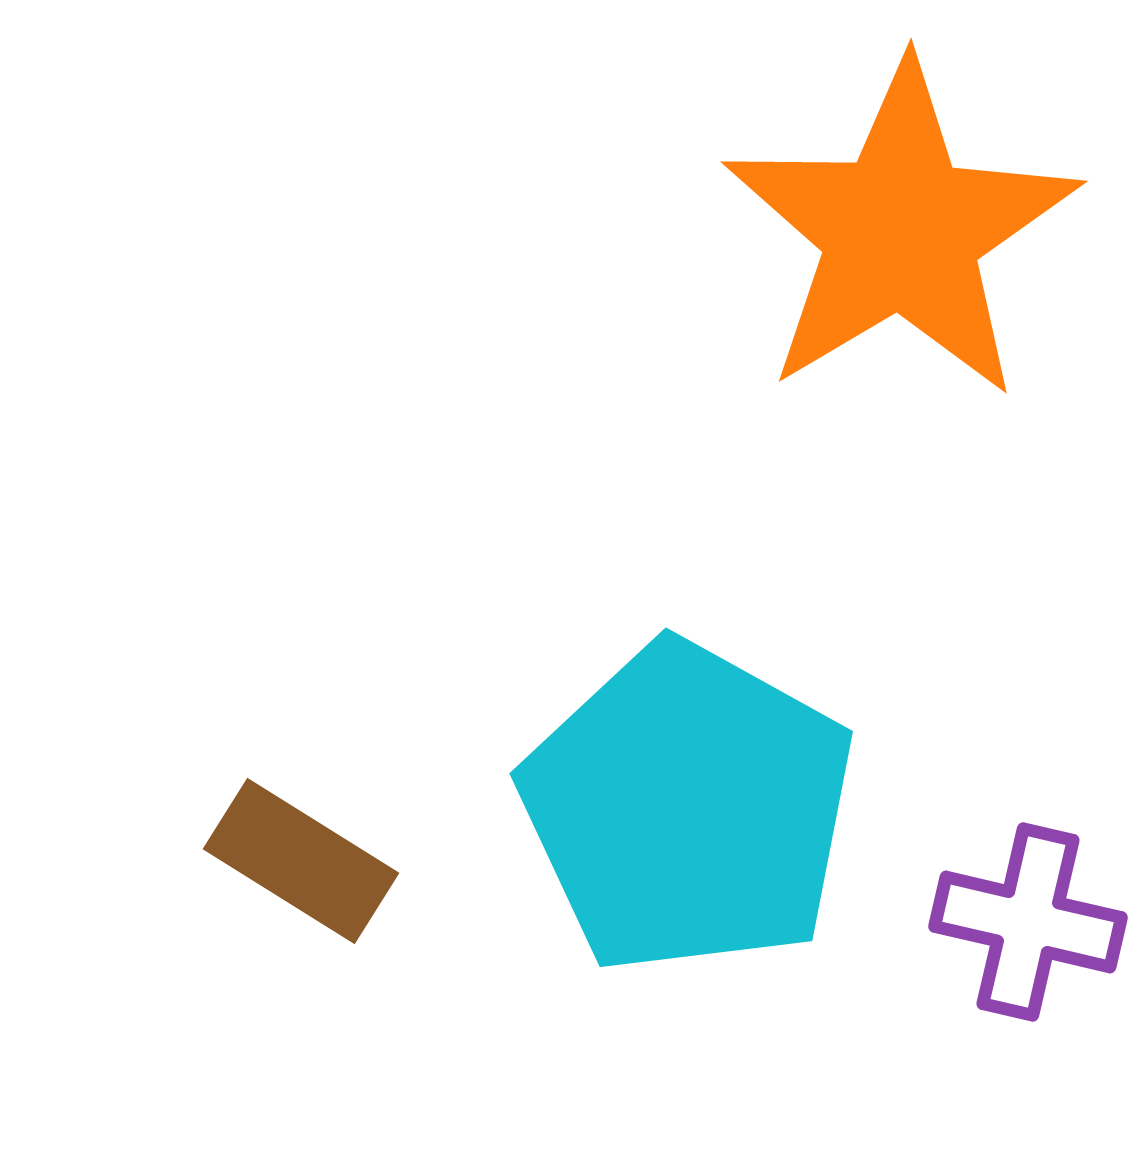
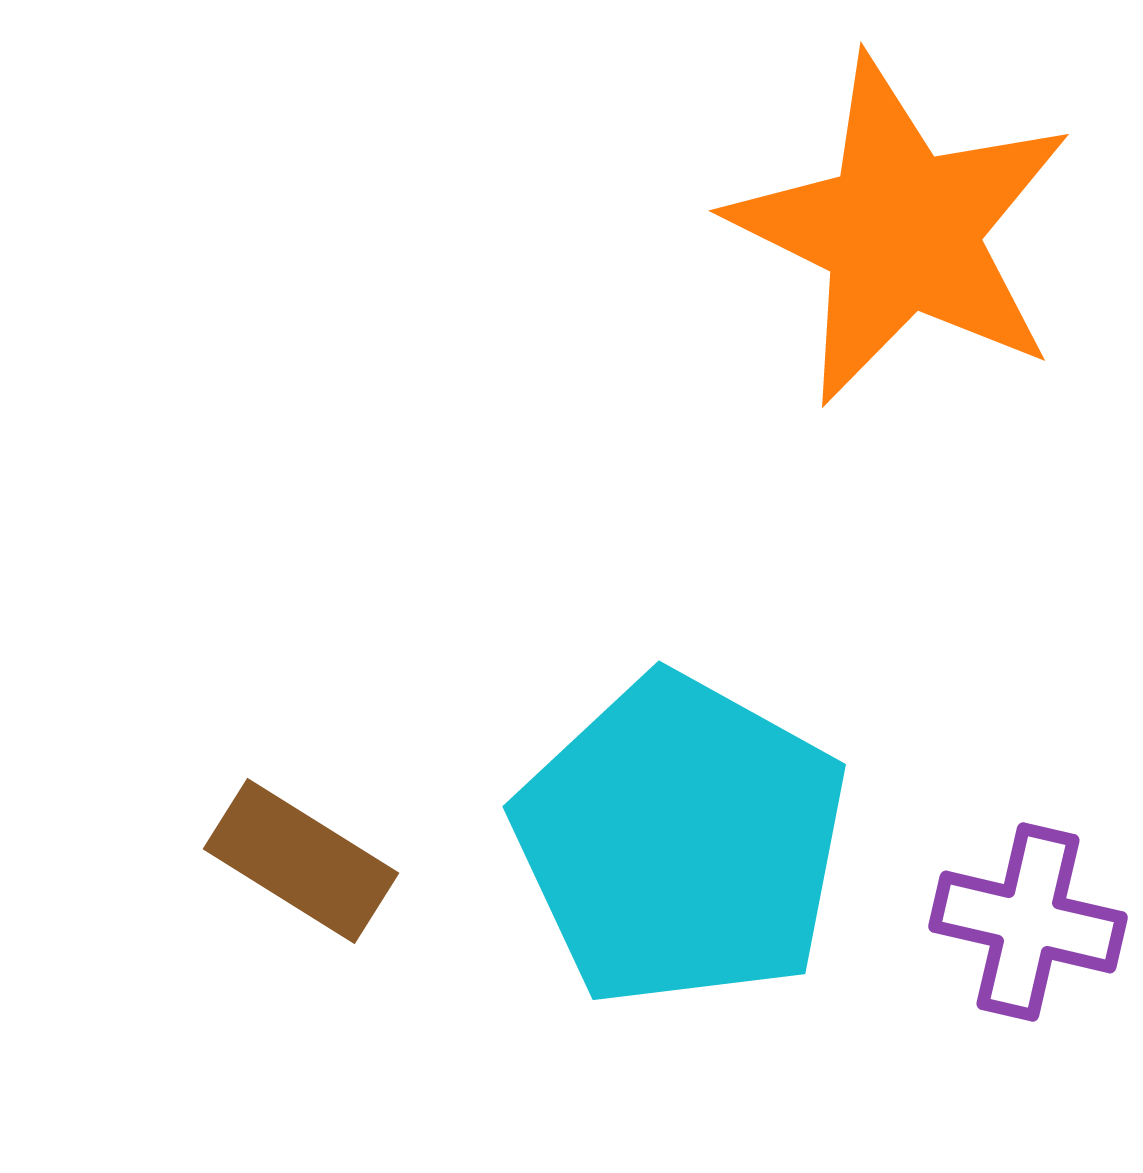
orange star: rotated 15 degrees counterclockwise
cyan pentagon: moved 7 px left, 33 px down
